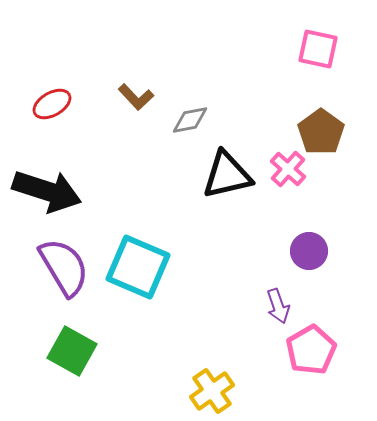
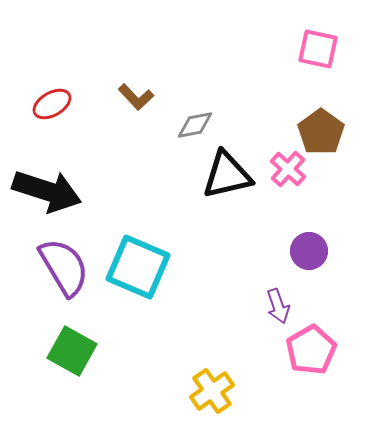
gray diamond: moved 5 px right, 5 px down
